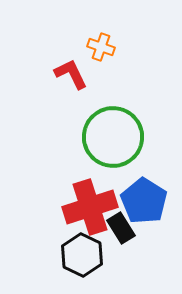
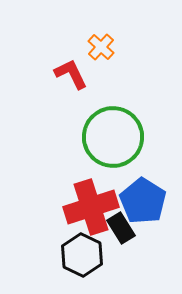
orange cross: rotated 24 degrees clockwise
blue pentagon: moved 1 px left
red cross: moved 1 px right
